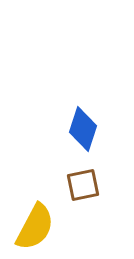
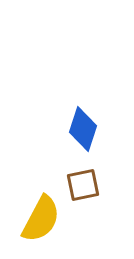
yellow semicircle: moved 6 px right, 8 px up
